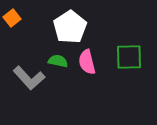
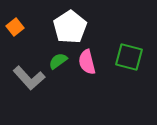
orange square: moved 3 px right, 9 px down
green square: rotated 16 degrees clockwise
green semicircle: rotated 48 degrees counterclockwise
